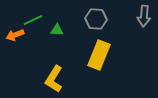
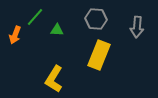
gray arrow: moved 7 px left, 11 px down
green line: moved 2 px right, 3 px up; rotated 24 degrees counterclockwise
orange arrow: rotated 48 degrees counterclockwise
